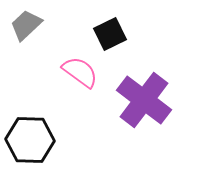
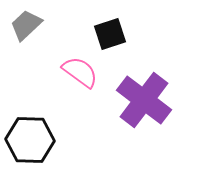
black square: rotated 8 degrees clockwise
